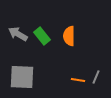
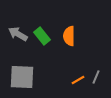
orange line: rotated 40 degrees counterclockwise
